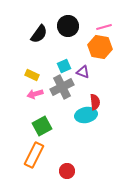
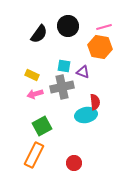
cyan square: rotated 32 degrees clockwise
gray cross: rotated 15 degrees clockwise
red circle: moved 7 px right, 8 px up
